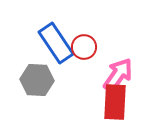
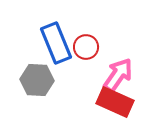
blue rectangle: rotated 12 degrees clockwise
red circle: moved 2 px right
red rectangle: rotated 69 degrees counterclockwise
